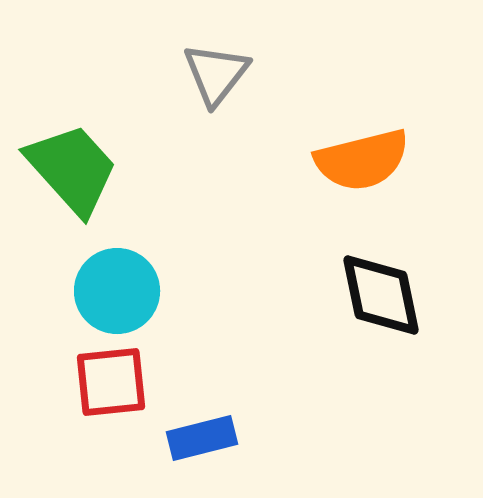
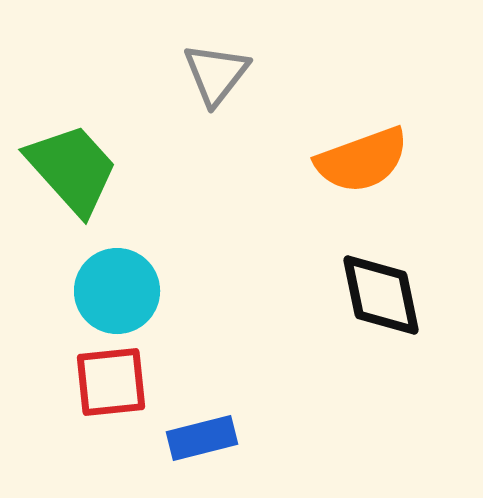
orange semicircle: rotated 6 degrees counterclockwise
